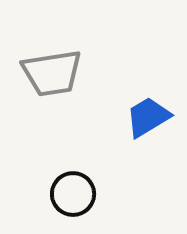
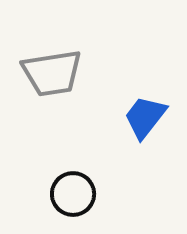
blue trapezoid: moved 3 px left; rotated 21 degrees counterclockwise
